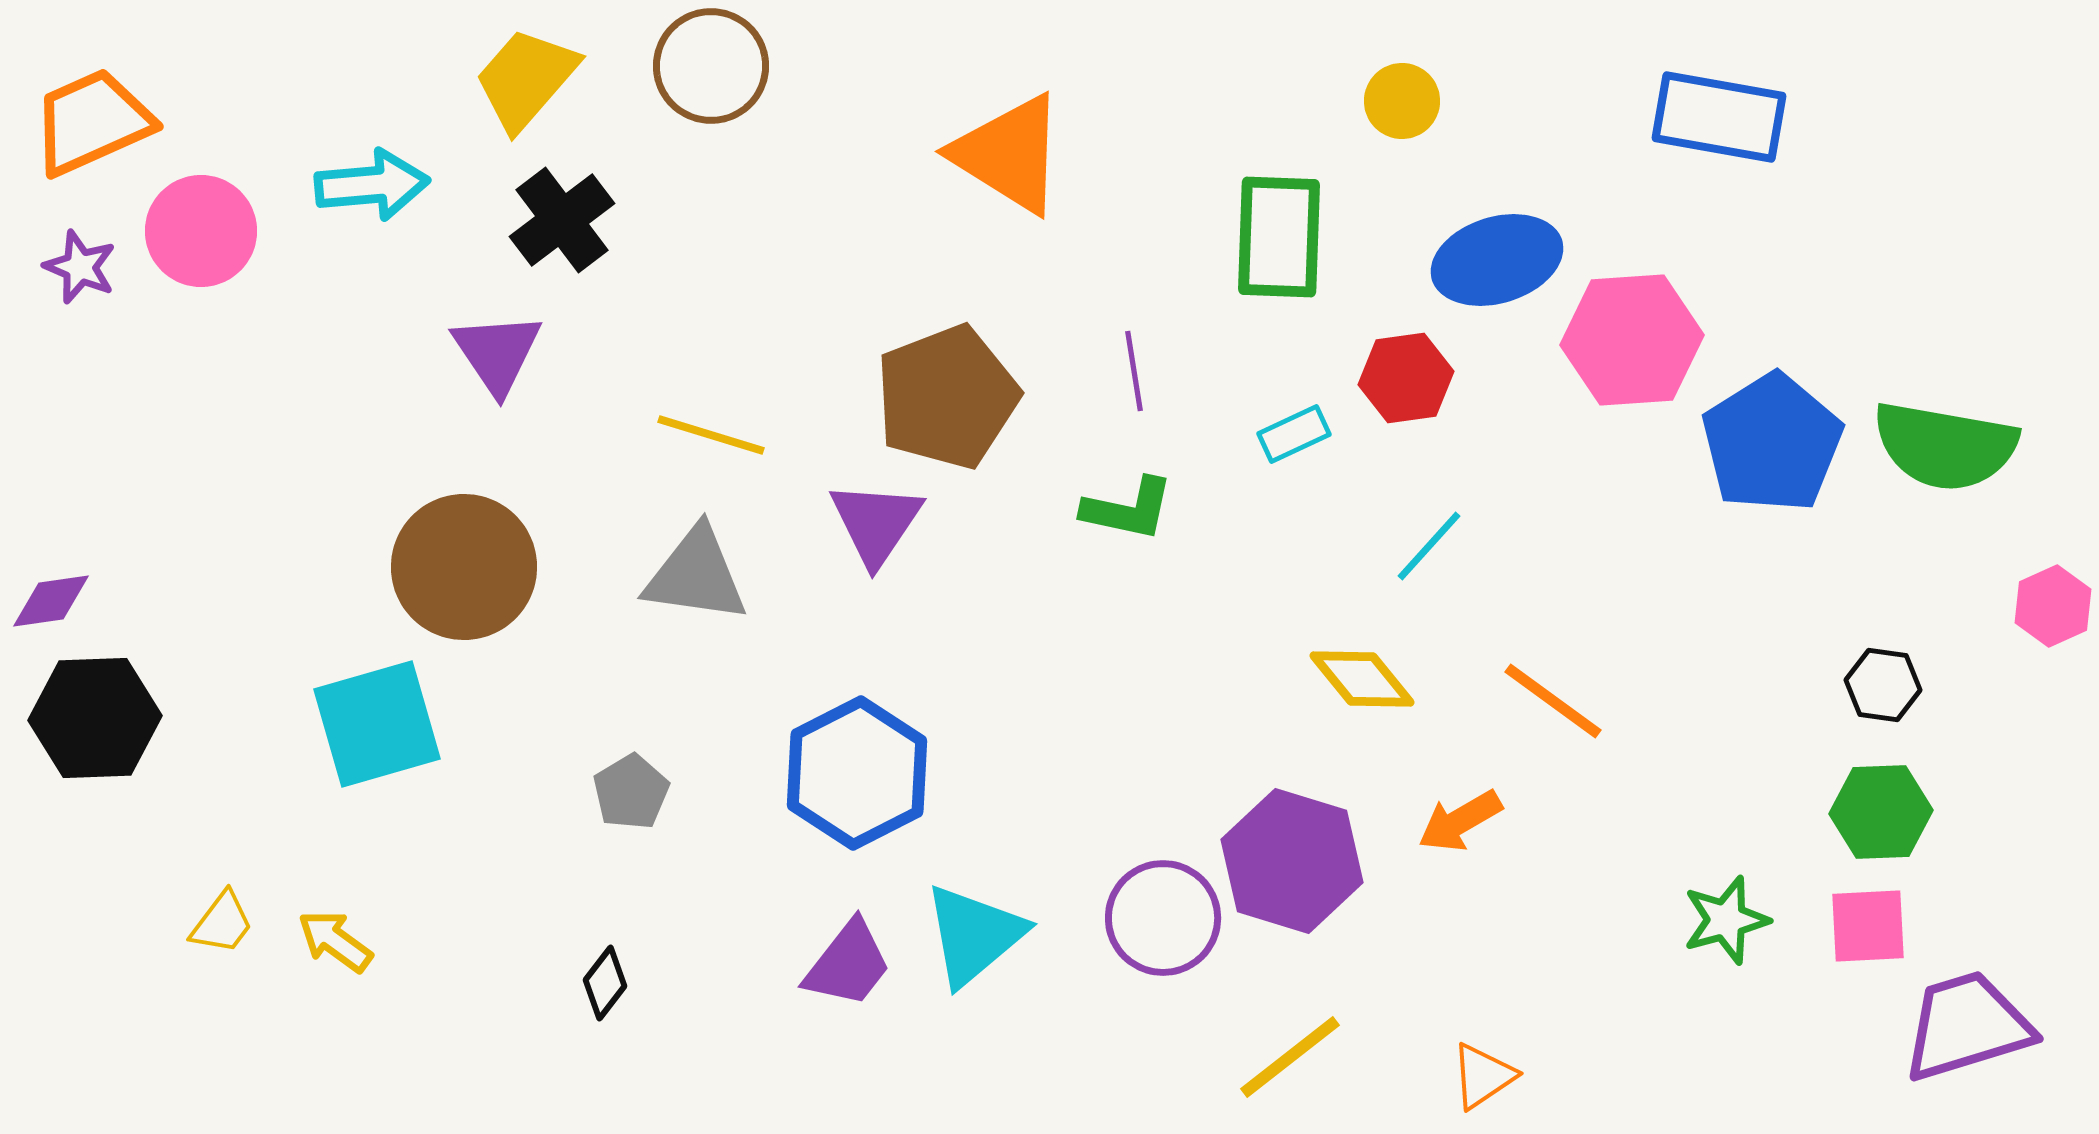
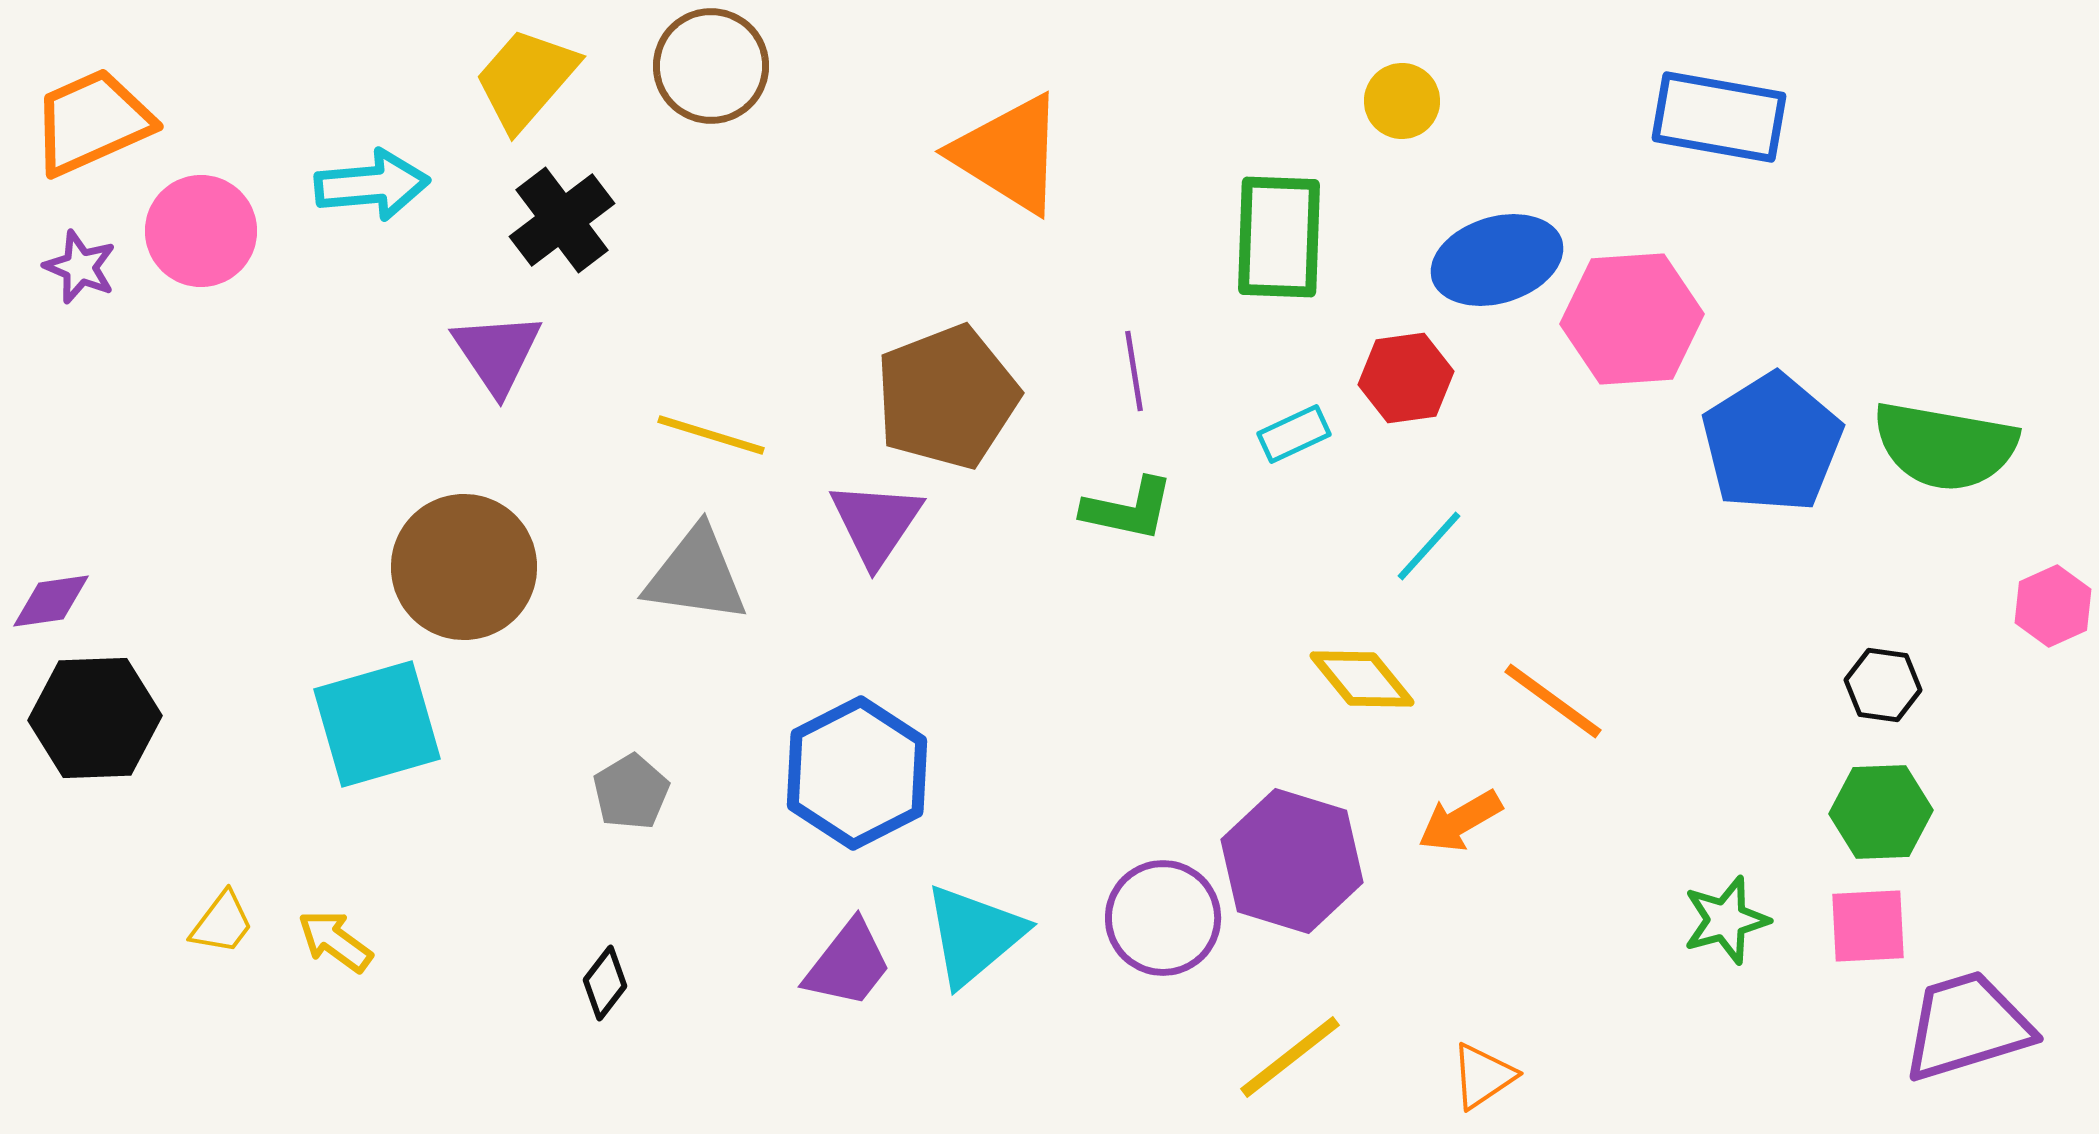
pink hexagon at (1632, 340): moved 21 px up
